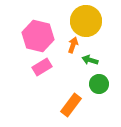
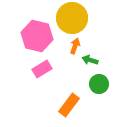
yellow circle: moved 14 px left, 3 px up
pink hexagon: moved 1 px left
orange arrow: moved 2 px right, 1 px down
pink rectangle: moved 2 px down
orange rectangle: moved 2 px left
